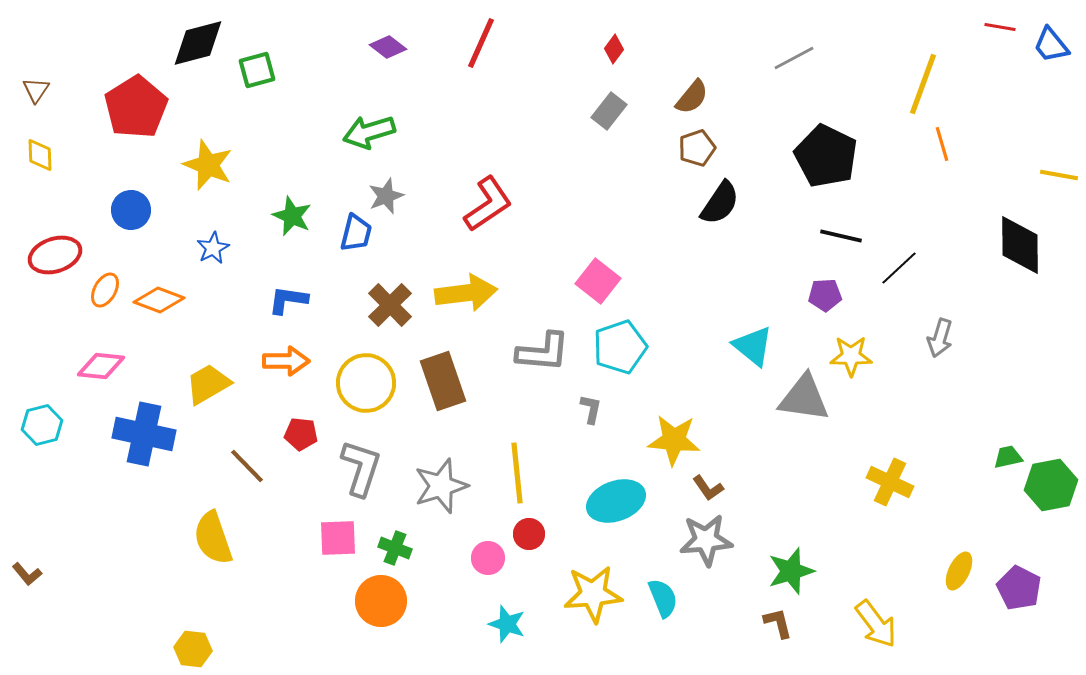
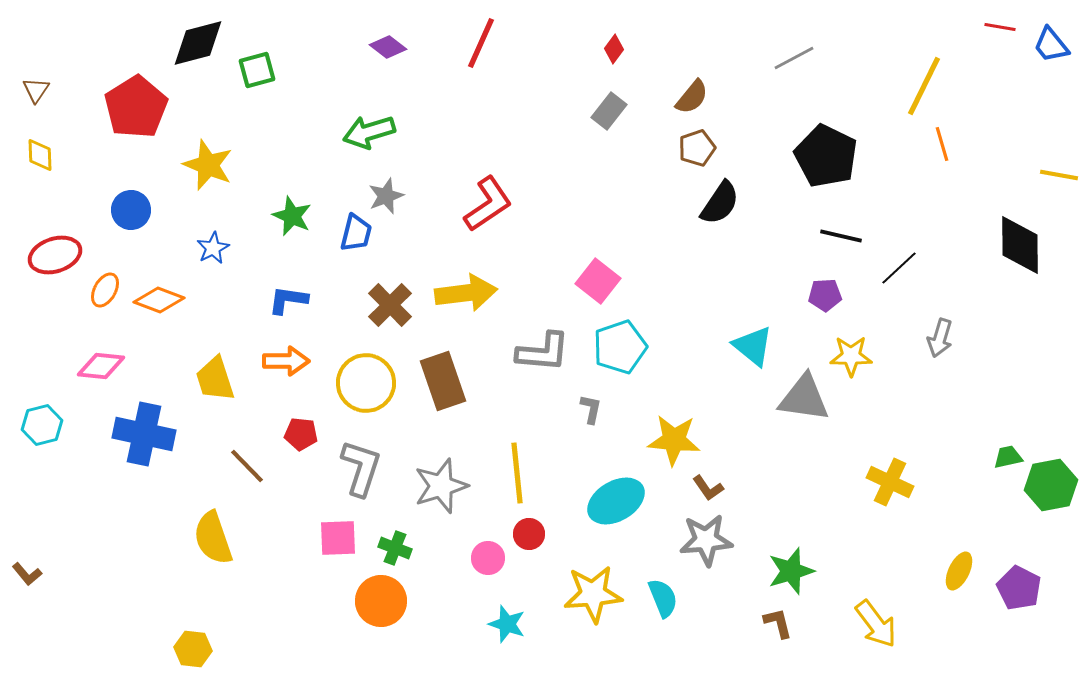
yellow line at (923, 84): moved 1 px right, 2 px down; rotated 6 degrees clockwise
yellow trapezoid at (208, 384): moved 7 px right, 5 px up; rotated 78 degrees counterclockwise
cyan ellipse at (616, 501): rotated 10 degrees counterclockwise
